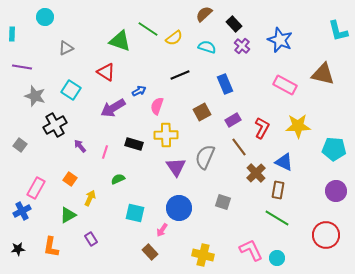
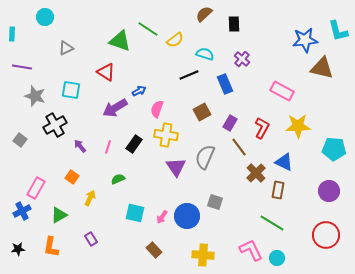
black rectangle at (234, 24): rotated 42 degrees clockwise
yellow semicircle at (174, 38): moved 1 px right, 2 px down
blue star at (280, 40): moved 25 px right; rotated 30 degrees counterclockwise
purple cross at (242, 46): moved 13 px down
cyan semicircle at (207, 47): moved 2 px left, 7 px down
brown triangle at (323, 74): moved 1 px left, 6 px up
black line at (180, 75): moved 9 px right
pink rectangle at (285, 85): moved 3 px left, 6 px down
cyan square at (71, 90): rotated 24 degrees counterclockwise
pink semicircle at (157, 106): moved 3 px down
purple arrow at (113, 108): moved 2 px right
purple rectangle at (233, 120): moved 3 px left, 3 px down; rotated 28 degrees counterclockwise
yellow cross at (166, 135): rotated 10 degrees clockwise
black rectangle at (134, 144): rotated 72 degrees counterclockwise
gray square at (20, 145): moved 5 px up
pink line at (105, 152): moved 3 px right, 5 px up
orange square at (70, 179): moved 2 px right, 2 px up
purple circle at (336, 191): moved 7 px left
gray square at (223, 202): moved 8 px left
blue circle at (179, 208): moved 8 px right, 8 px down
green triangle at (68, 215): moved 9 px left
green line at (277, 218): moved 5 px left, 5 px down
pink arrow at (162, 230): moved 13 px up
brown rectangle at (150, 252): moved 4 px right, 2 px up
yellow cross at (203, 255): rotated 10 degrees counterclockwise
